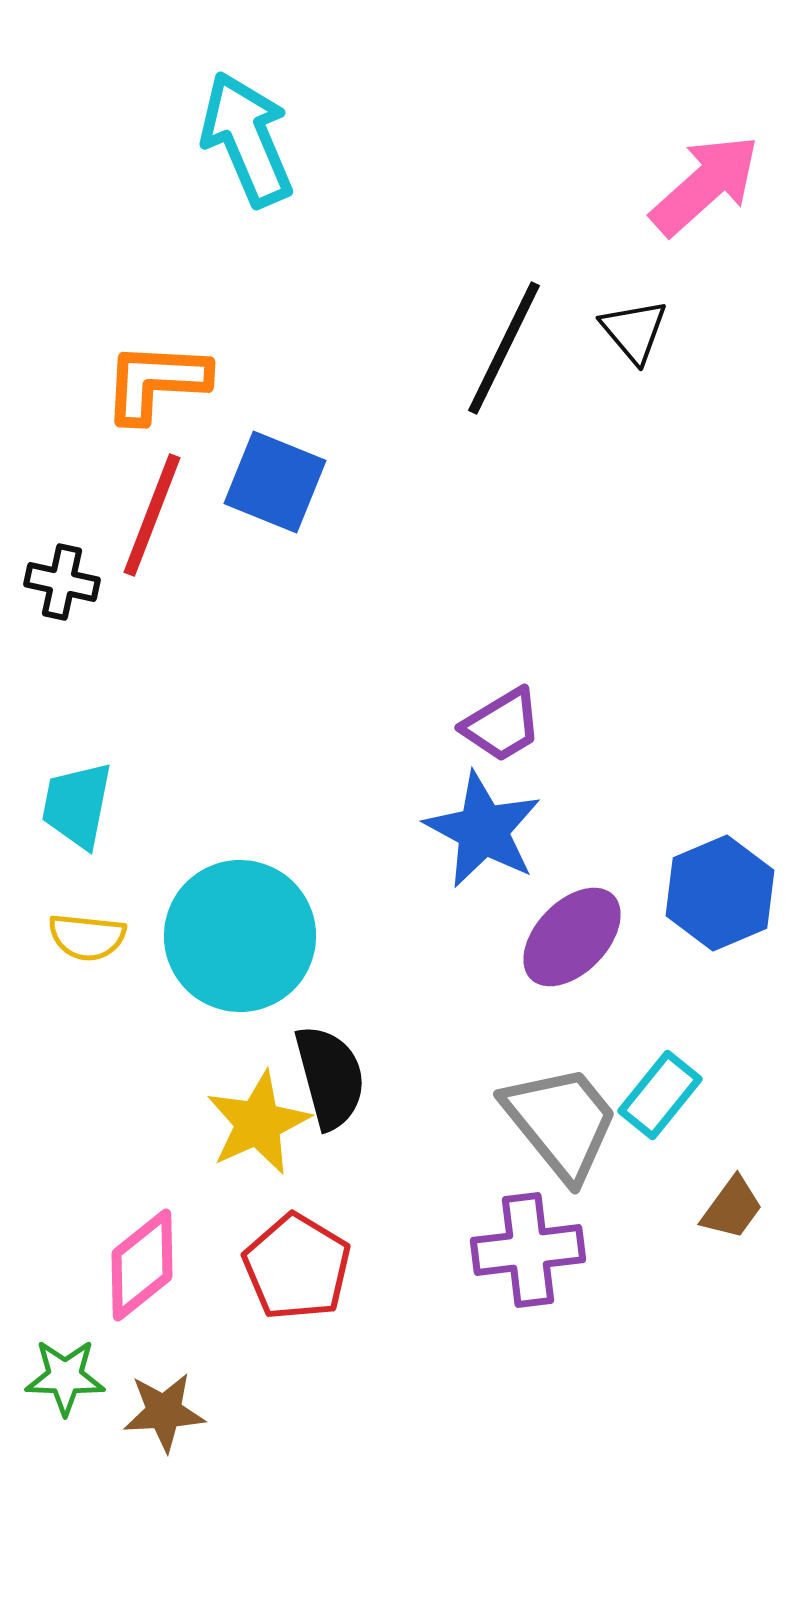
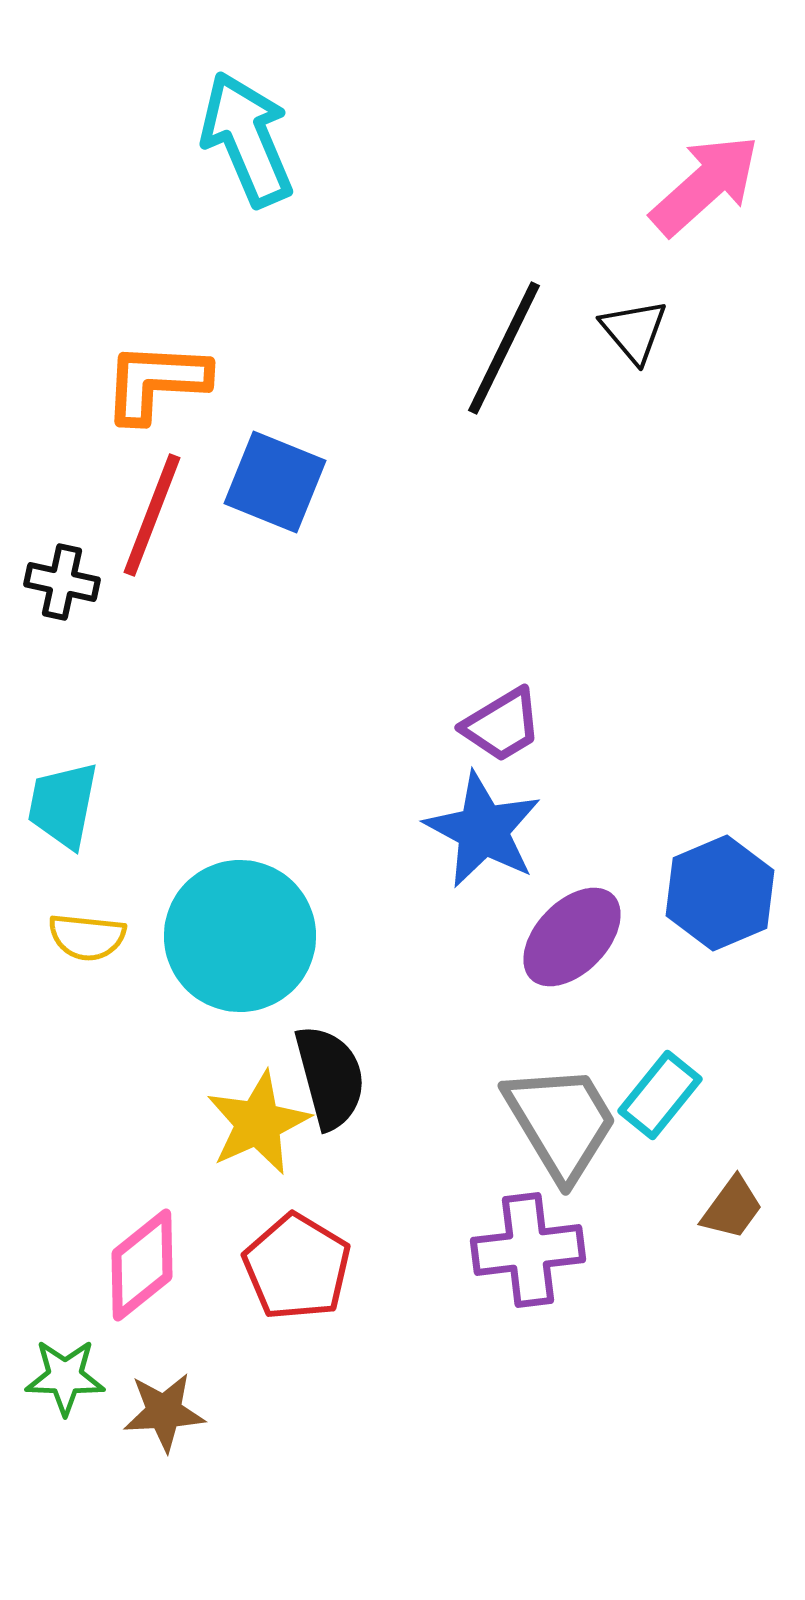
cyan trapezoid: moved 14 px left
gray trapezoid: rotated 8 degrees clockwise
